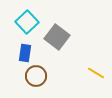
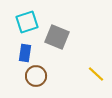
cyan square: rotated 25 degrees clockwise
gray square: rotated 15 degrees counterclockwise
yellow line: moved 1 px down; rotated 12 degrees clockwise
